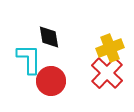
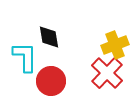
yellow cross: moved 5 px right, 3 px up
cyan L-shape: moved 4 px left, 2 px up
